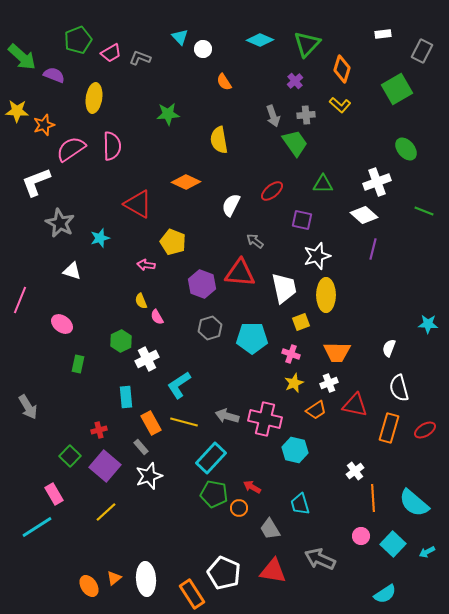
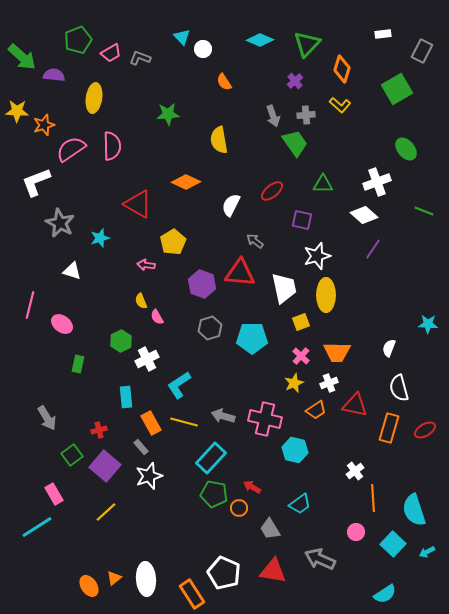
cyan triangle at (180, 37): moved 2 px right
purple semicircle at (54, 75): rotated 15 degrees counterclockwise
yellow pentagon at (173, 242): rotated 20 degrees clockwise
purple line at (373, 249): rotated 20 degrees clockwise
pink line at (20, 300): moved 10 px right, 5 px down; rotated 8 degrees counterclockwise
pink cross at (291, 354): moved 10 px right, 2 px down; rotated 24 degrees clockwise
gray arrow at (28, 407): moved 19 px right, 11 px down
gray arrow at (227, 416): moved 4 px left
green square at (70, 456): moved 2 px right, 1 px up; rotated 10 degrees clockwise
cyan semicircle at (414, 503): moved 7 px down; rotated 32 degrees clockwise
cyan trapezoid at (300, 504): rotated 110 degrees counterclockwise
pink circle at (361, 536): moved 5 px left, 4 px up
